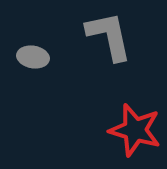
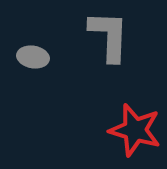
gray L-shape: rotated 14 degrees clockwise
